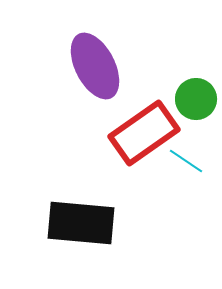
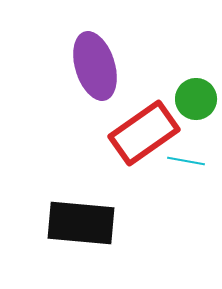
purple ellipse: rotated 10 degrees clockwise
cyan line: rotated 24 degrees counterclockwise
